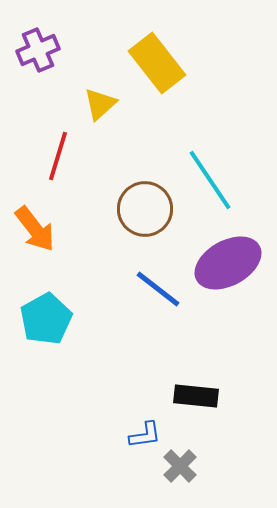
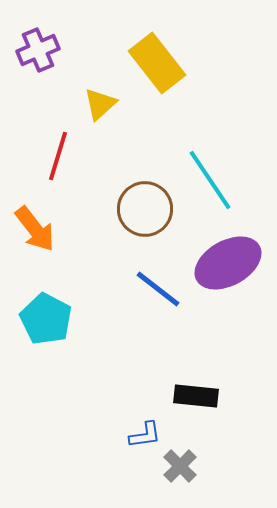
cyan pentagon: rotated 15 degrees counterclockwise
